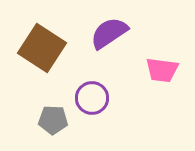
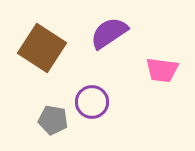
purple circle: moved 4 px down
gray pentagon: rotated 8 degrees clockwise
